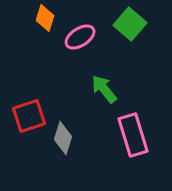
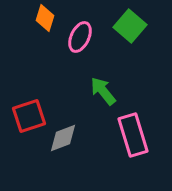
green square: moved 2 px down
pink ellipse: rotated 32 degrees counterclockwise
green arrow: moved 1 px left, 2 px down
gray diamond: rotated 52 degrees clockwise
